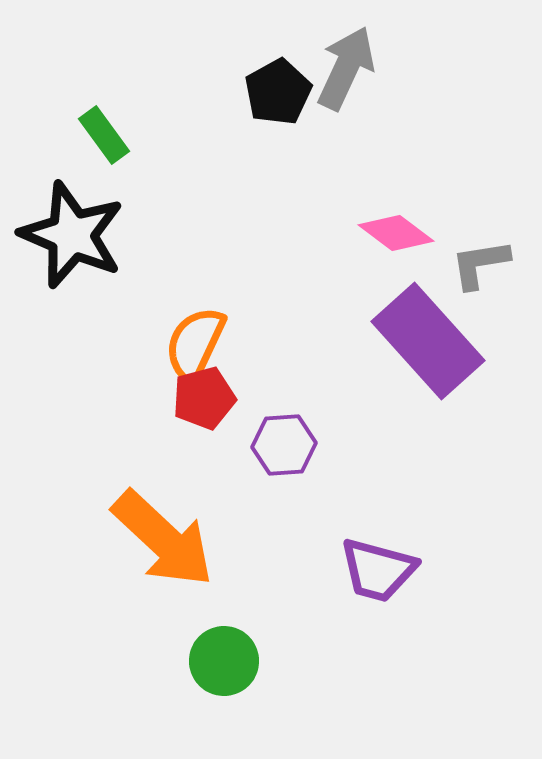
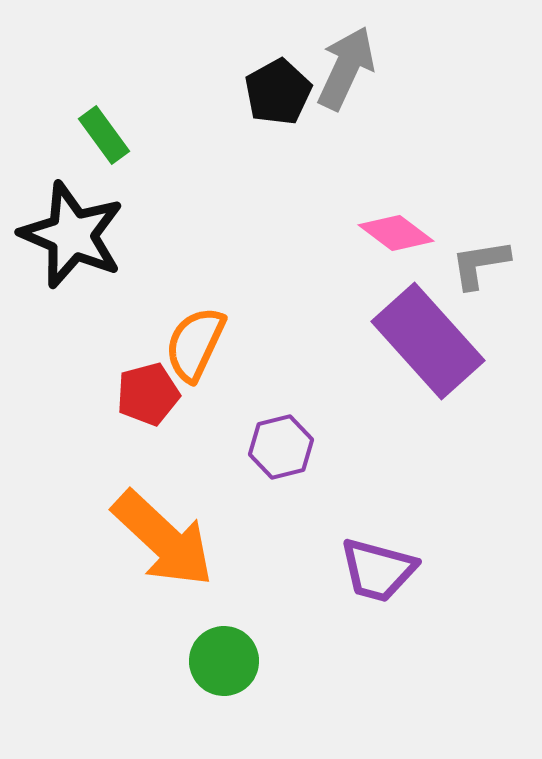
red pentagon: moved 56 px left, 4 px up
purple hexagon: moved 3 px left, 2 px down; rotated 10 degrees counterclockwise
